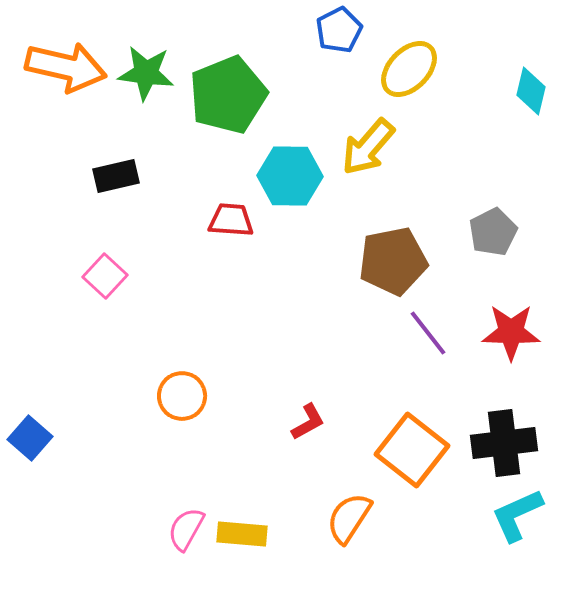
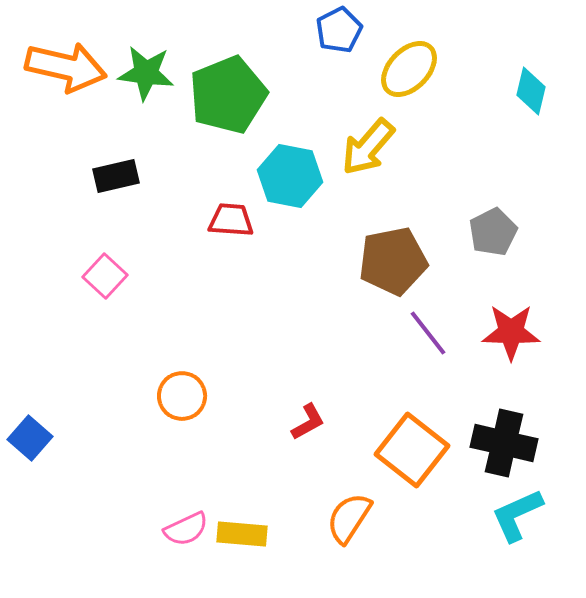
cyan hexagon: rotated 10 degrees clockwise
black cross: rotated 20 degrees clockwise
pink semicircle: rotated 144 degrees counterclockwise
